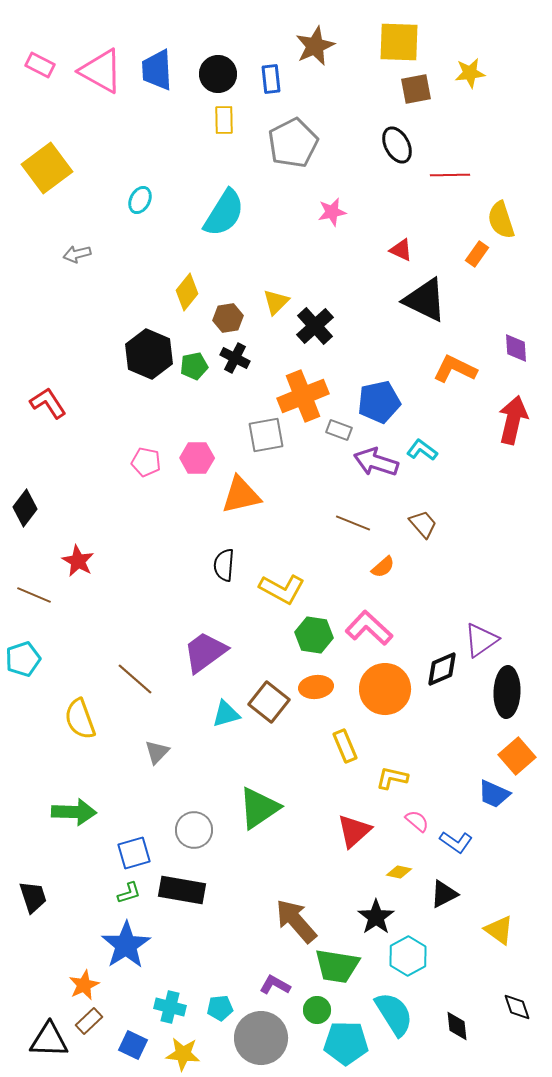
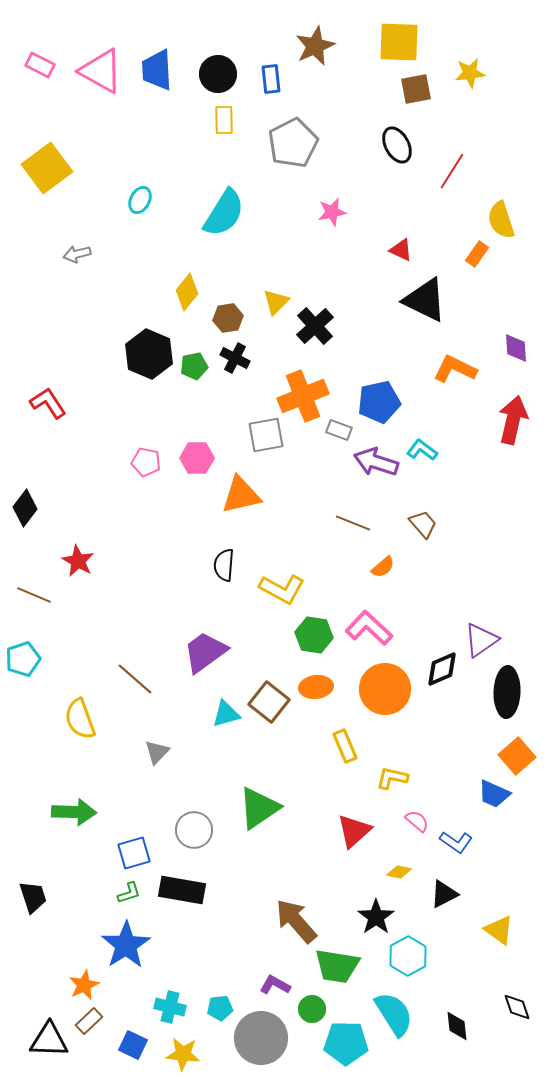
red line at (450, 175): moved 2 px right, 4 px up; rotated 57 degrees counterclockwise
green circle at (317, 1010): moved 5 px left, 1 px up
